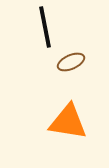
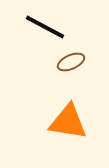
black line: rotated 51 degrees counterclockwise
